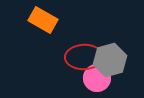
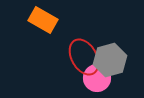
red ellipse: rotated 63 degrees clockwise
